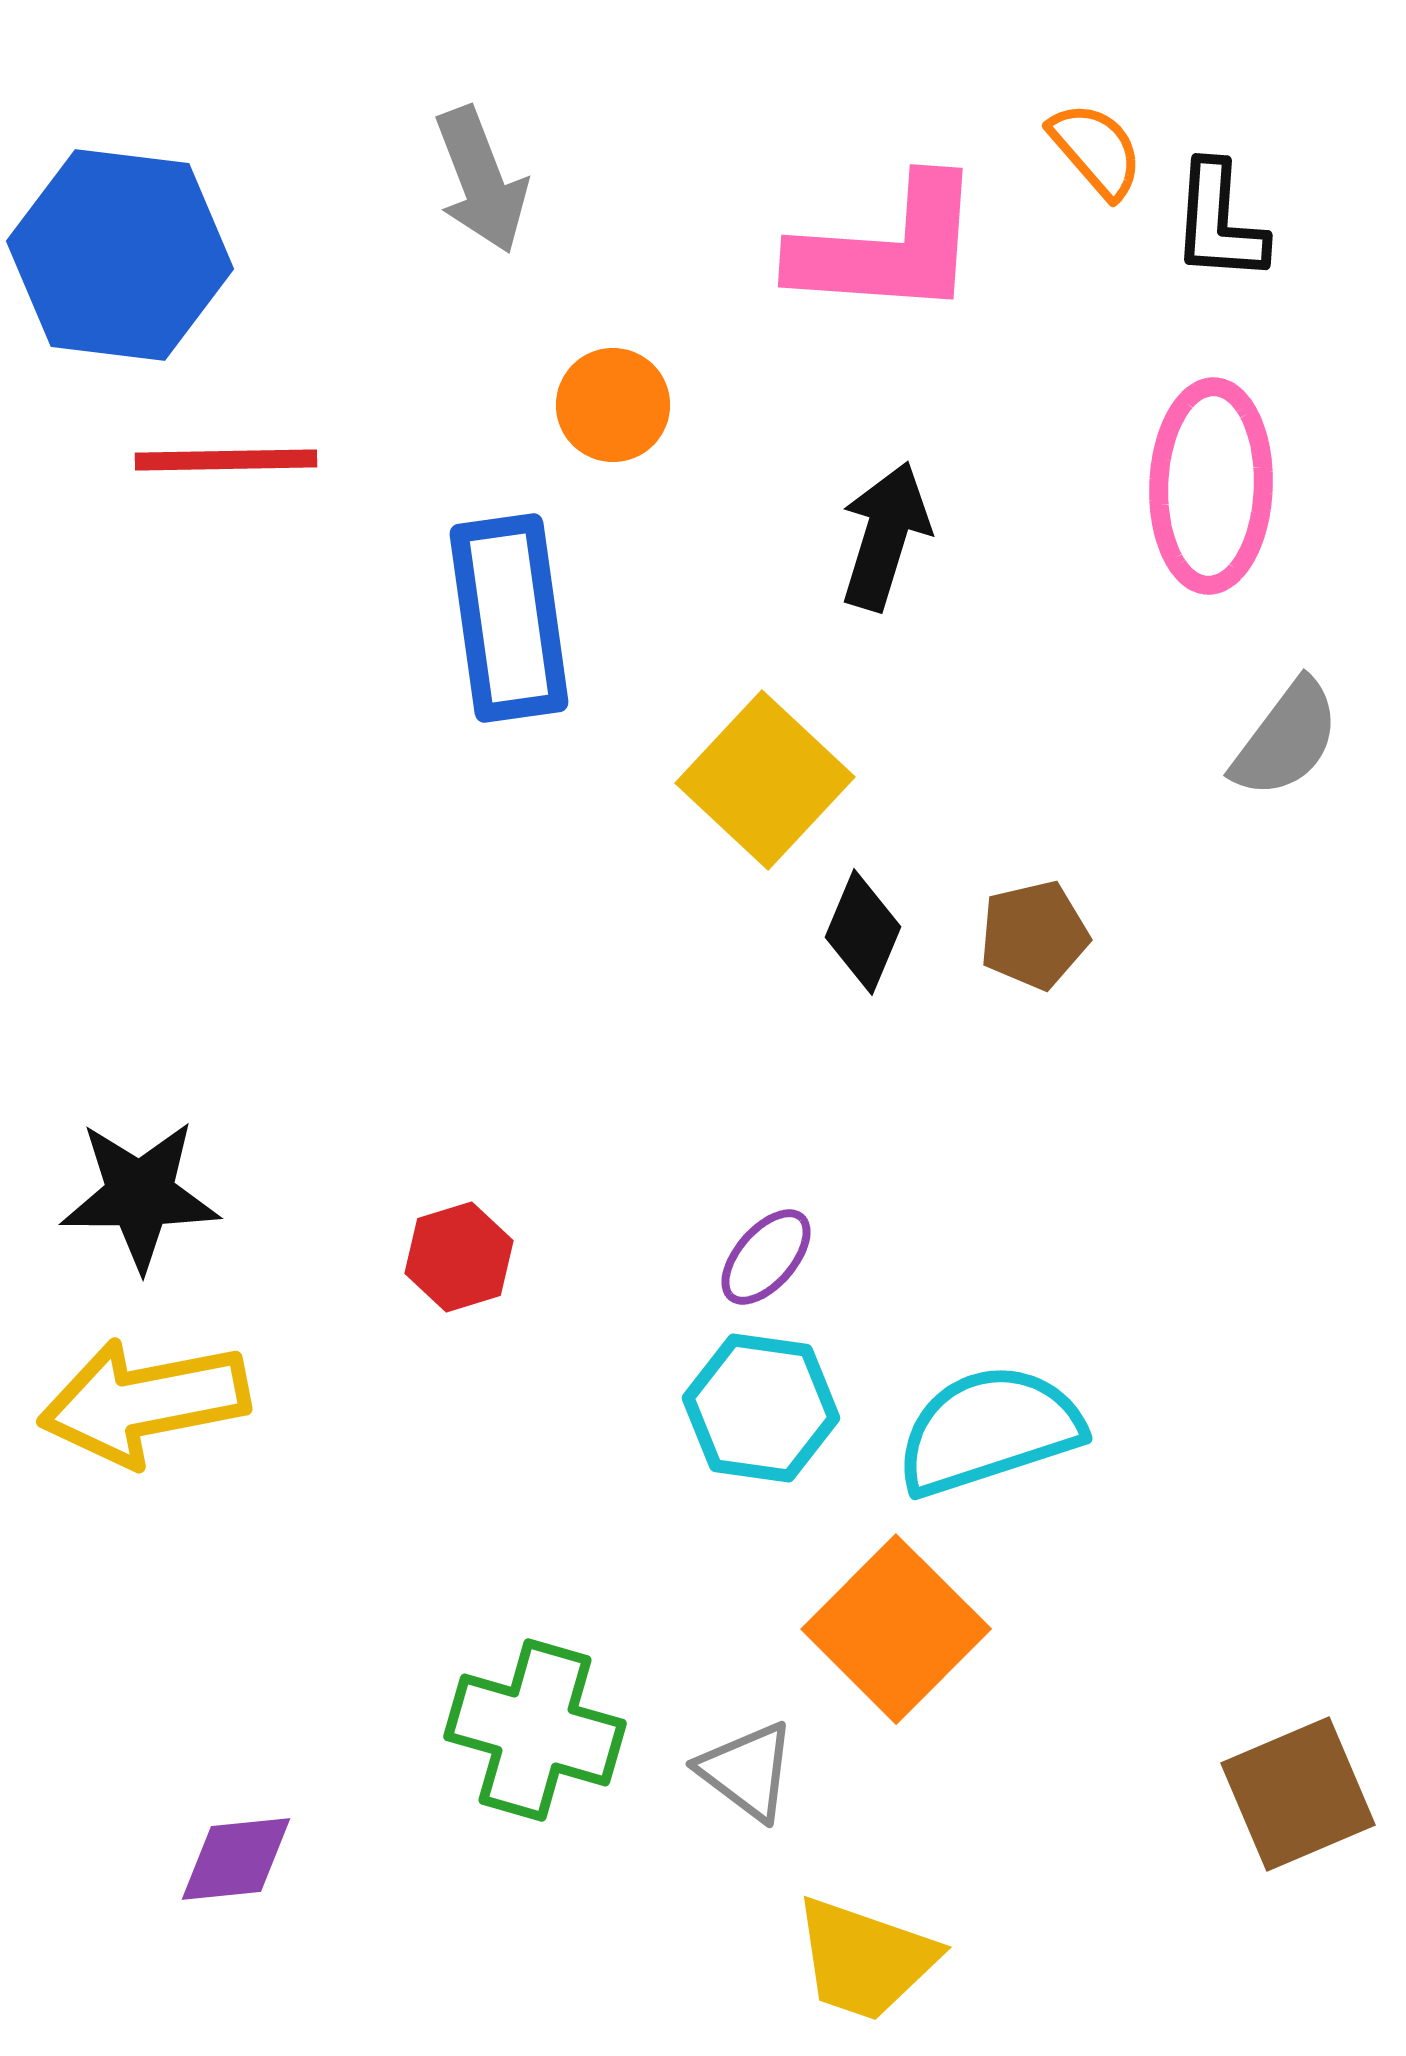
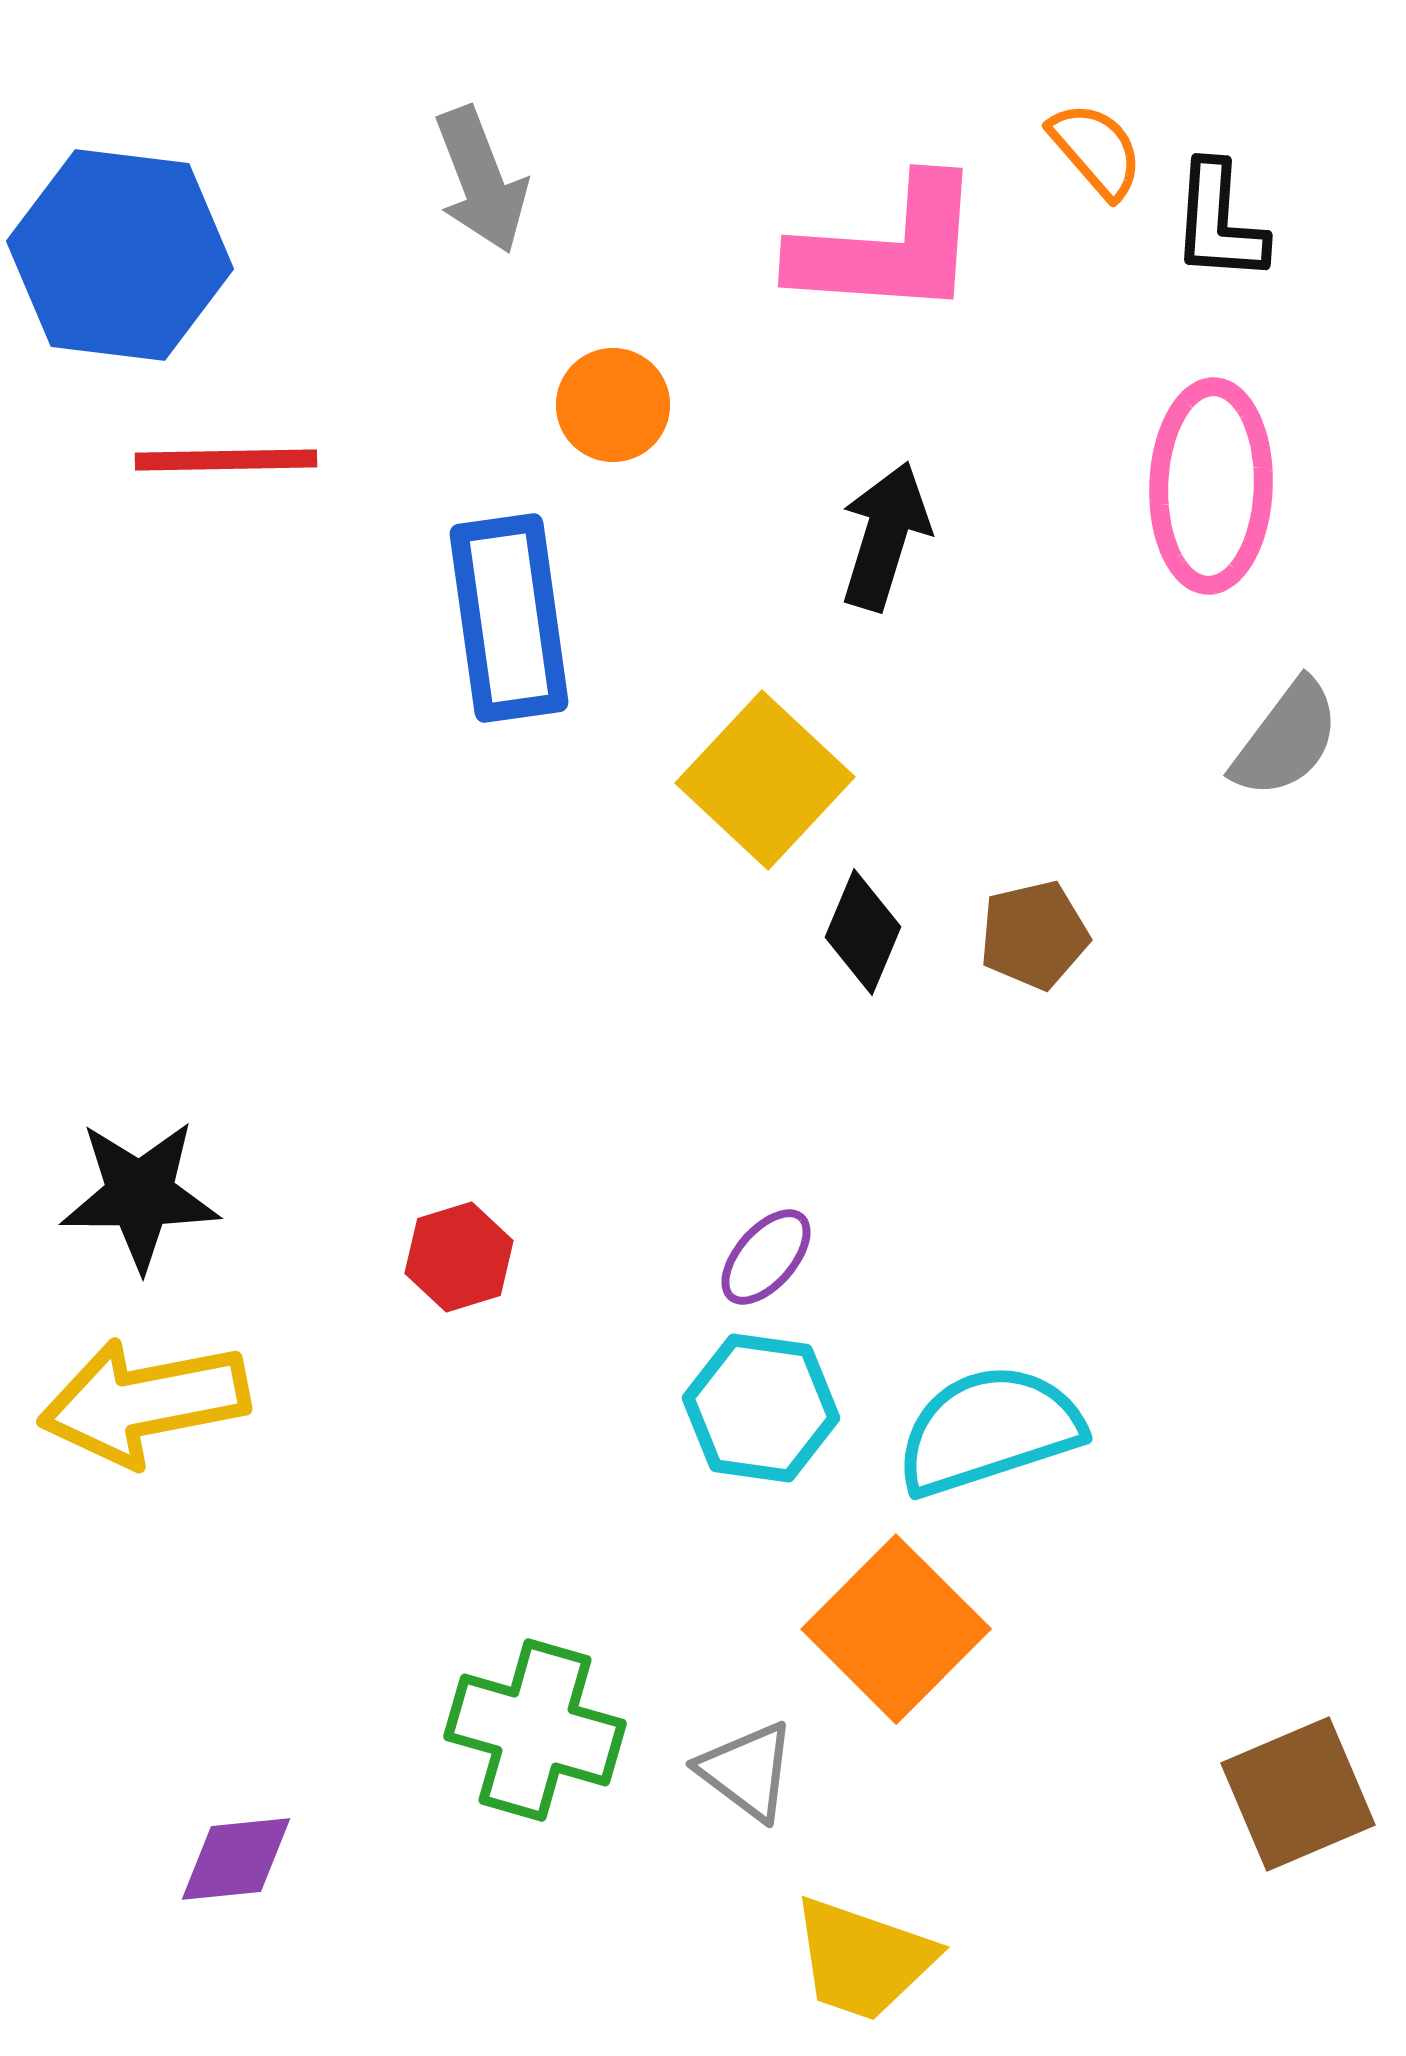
yellow trapezoid: moved 2 px left
